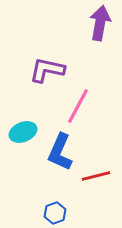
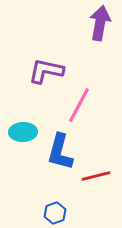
purple L-shape: moved 1 px left, 1 px down
pink line: moved 1 px right, 1 px up
cyan ellipse: rotated 20 degrees clockwise
blue L-shape: rotated 9 degrees counterclockwise
